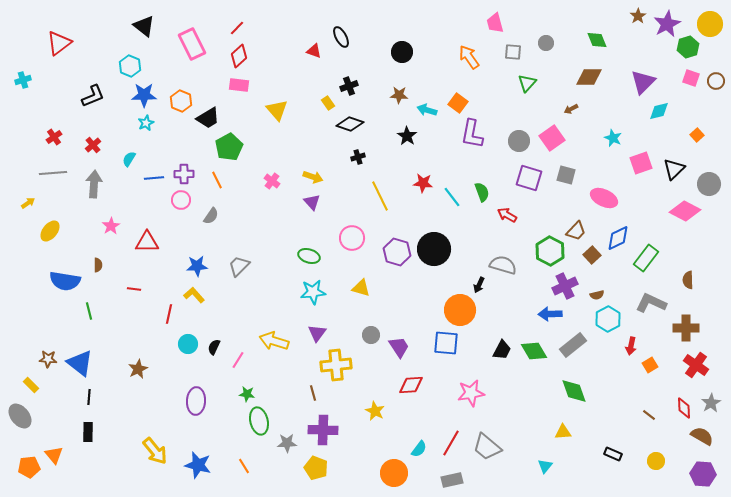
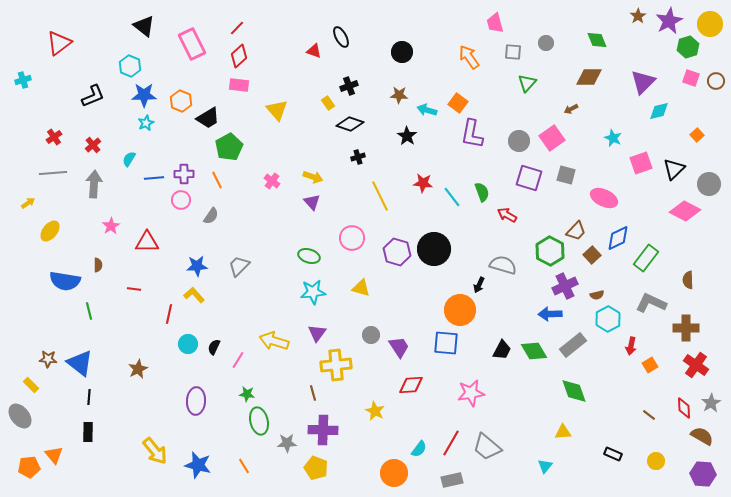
purple star at (667, 24): moved 2 px right, 3 px up
